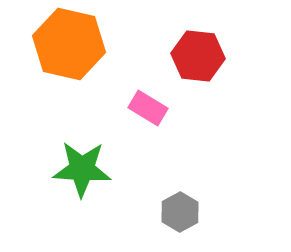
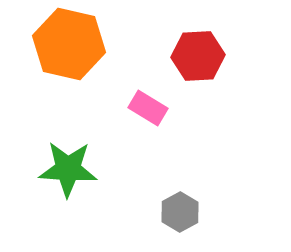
red hexagon: rotated 9 degrees counterclockwise
green star: moved 14 px left
